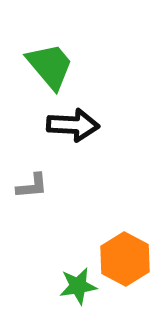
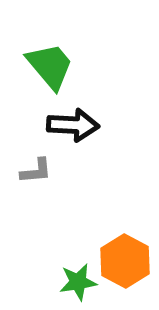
gray L-shape: moved 4 px right, 15 px up
orange hexagon: moved 2 px down
green star: moved 4 px up
